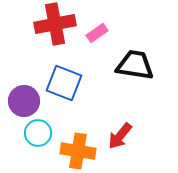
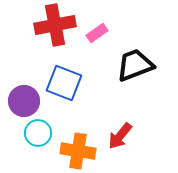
red cross: moved 1 px down
black trapezoid: rotated 30 degrees counterclockwise
